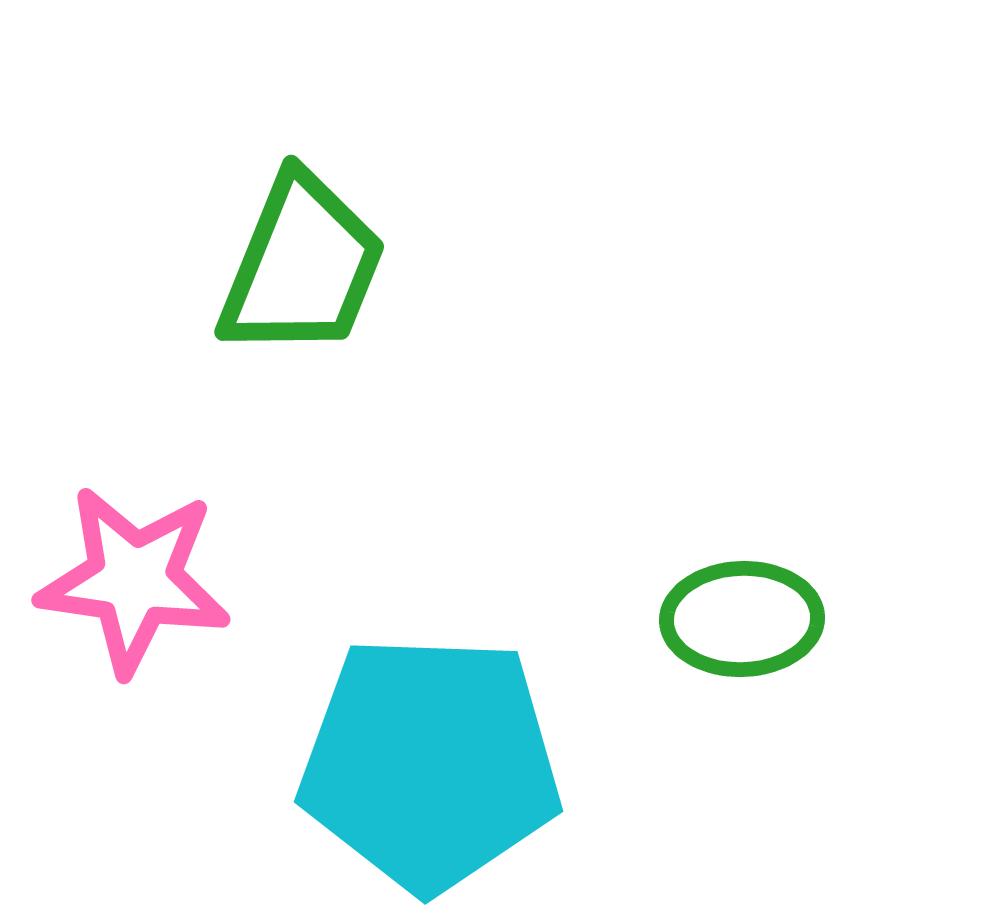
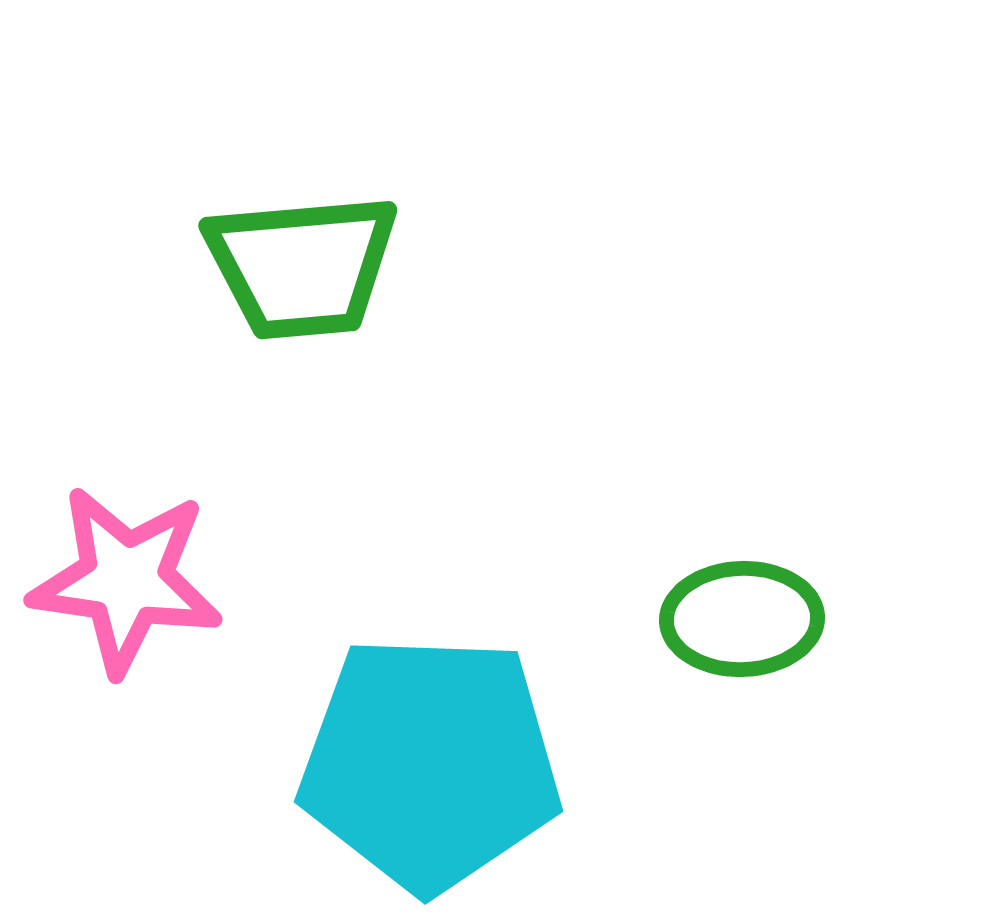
green trapezoid: rotated 63 degrees clockwise
pink star: moved 8 px left
